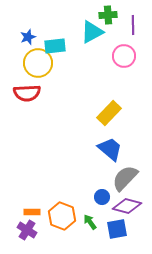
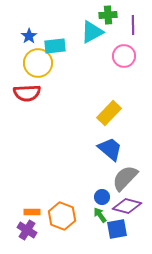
blue star: moved 1 px right, 1 px up; rotated 14 degrees counterclockwise
green arrow: moved 10 px right, 7 px up
